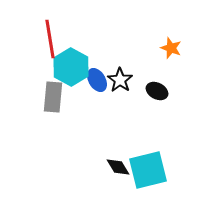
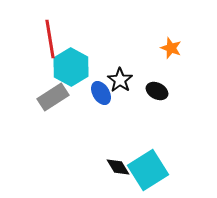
blue ellipse: moved 4 px right, 13 px down
gray rectangle: rotated 52 degrees clockwise
cyan square: rotated 18 degrees counterclockwise
